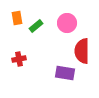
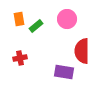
orange rectangle: moved 2 px right, 1 px down
pink circle: moved 4 px up
red cross: moved 1 px right, 1 px up
purple rectangle: moved 1 px left, 1 px up
